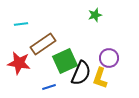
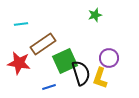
black semicircle: rotated 40 degrees counterclockwise
